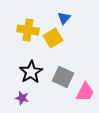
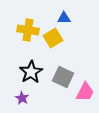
blue triangle: rotated 48 degrees clockwise
purple star: rotated 16 degrees clockwise
